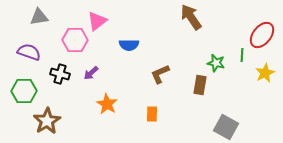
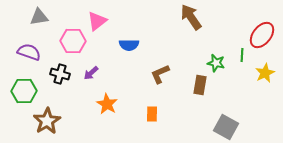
pink hexagon: moved 2 px left, 1 px down
